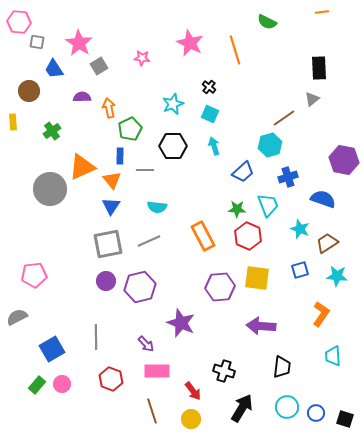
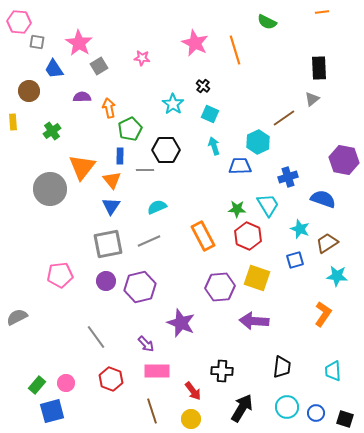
pink star at (190, 43): moved 5 px right
black cross at (209, 87): moved 6 px left, 1 px up
cyan star at (173, 104): rotated 15 degrees counterclockwise
cyan hexagon at (270, 145): moved 12 px left, 3 px up; rotated 10 degrees counterclockwise
black hexagon at (173, 146): moved 7 px left, 4 px down
orange triangle at (82, 167): rotated 28 degrees counterclockwise
blue trapezoid at (243, 172): moved 3 px left, 6 px up; rotated 140 degrees counterclockwise
cyan trapezoid at (268, 205): rotated 10 degrees counterclockwise
cyan semicircle at (157, 207): rotated 150 degrees clockwise
blue square at (300, 270): moved 5 px left, 10 px up
pink pentagon at (34, 275): moved 26 px right
yellow square at (257, 278): rotated 12 degrees clockwise
orange L-shape at (321, 314): moved 2 px right
purple arrow at (261, 326): moved 7 px left, 5 px up
gray line at (96, 337): rotated 35 degrees counterclockwise
blue square at (52, 349): moved 62 px down; rotated 15 degrees clockwise
cyan trapezoid at (333, 356): moved 15 px down
black cross at (224, 371): moved 2 px left; rotated 15 degrees counterclockwise
pink circle at (62, 384): moved 4 px right, 1 px up
